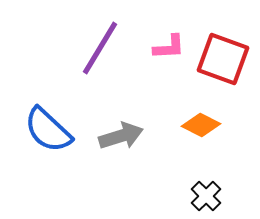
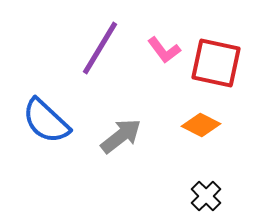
pink L-shape: moved 5 px left, 3 px down; rotated 56 degrees clockwise
red square: moved 7 px left, 4 px down; rotated 8 degrees counterclockwise
blue semicircle: moved 2 px left, 9 px up
gray arrow: rotated 21 degrees counterclockwise
